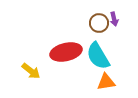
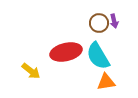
purple arrow: moved 2 px down
